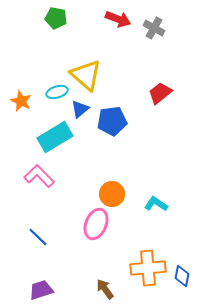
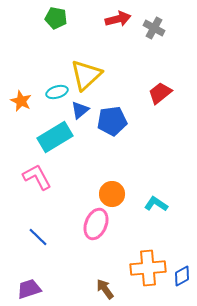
red arrow: rotated 35 degrees counterclockwise
yellow triangle: rotated 36 degrees clockwise
blue triangle: moved 1 px down
pink L-shape: moved 2 px left, 1 px down; rotated 16 degrees clockwise
blue diamond: rotated 50 degrees clockwise
purple trapezoid: moved 12 px left, 1 px up
